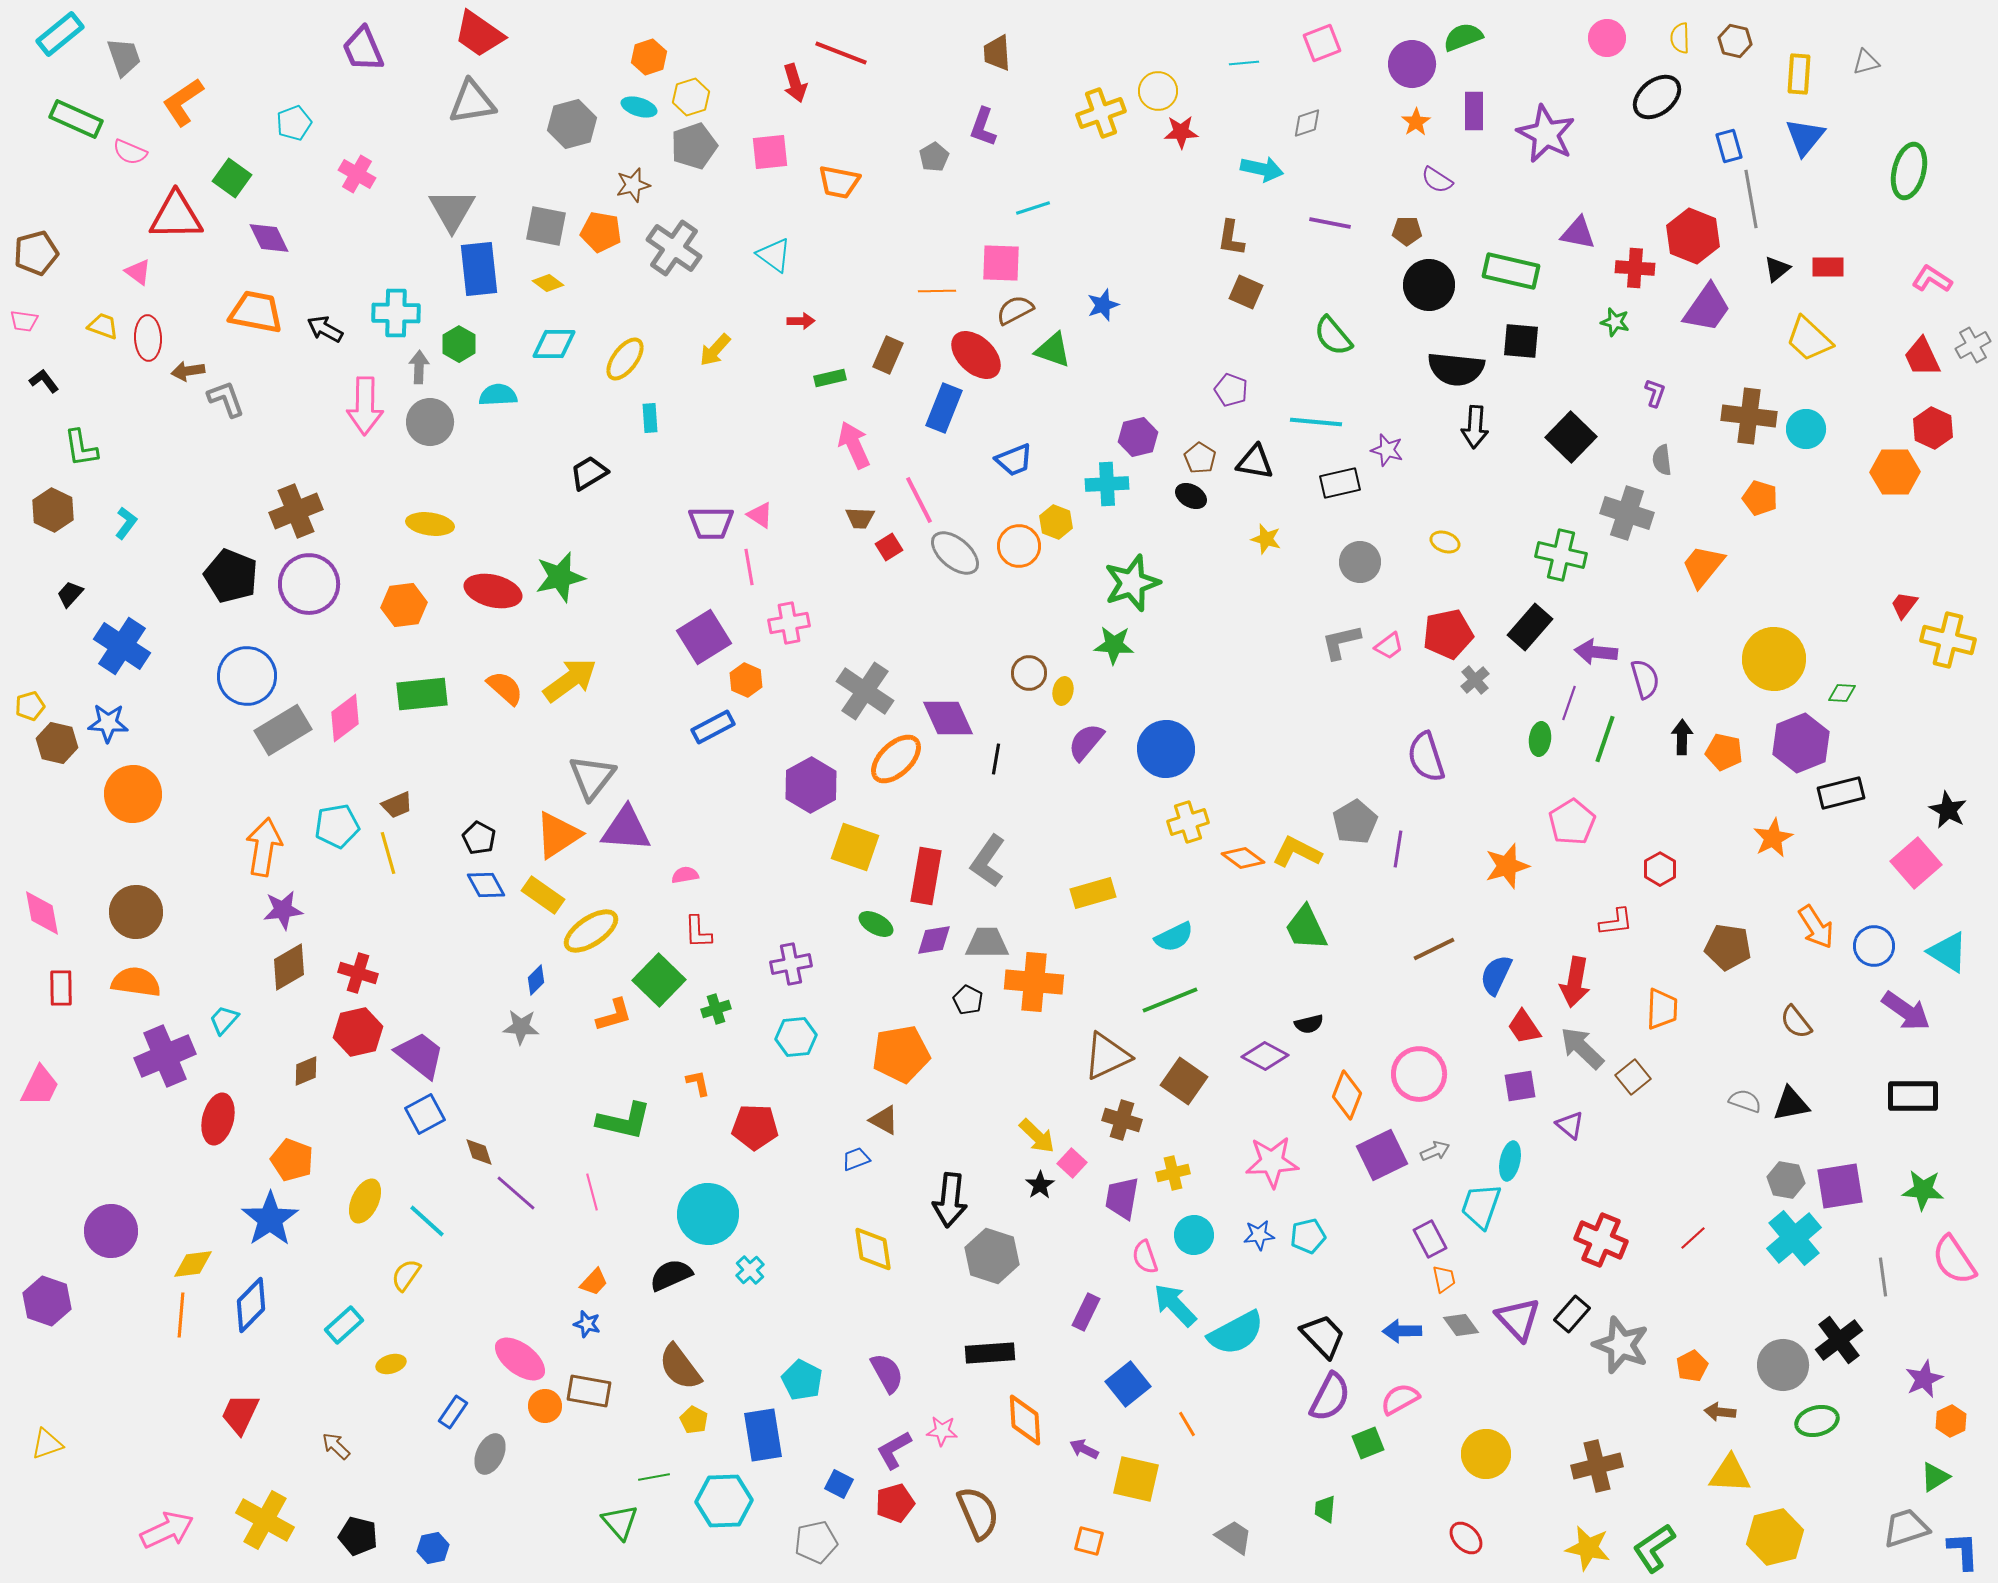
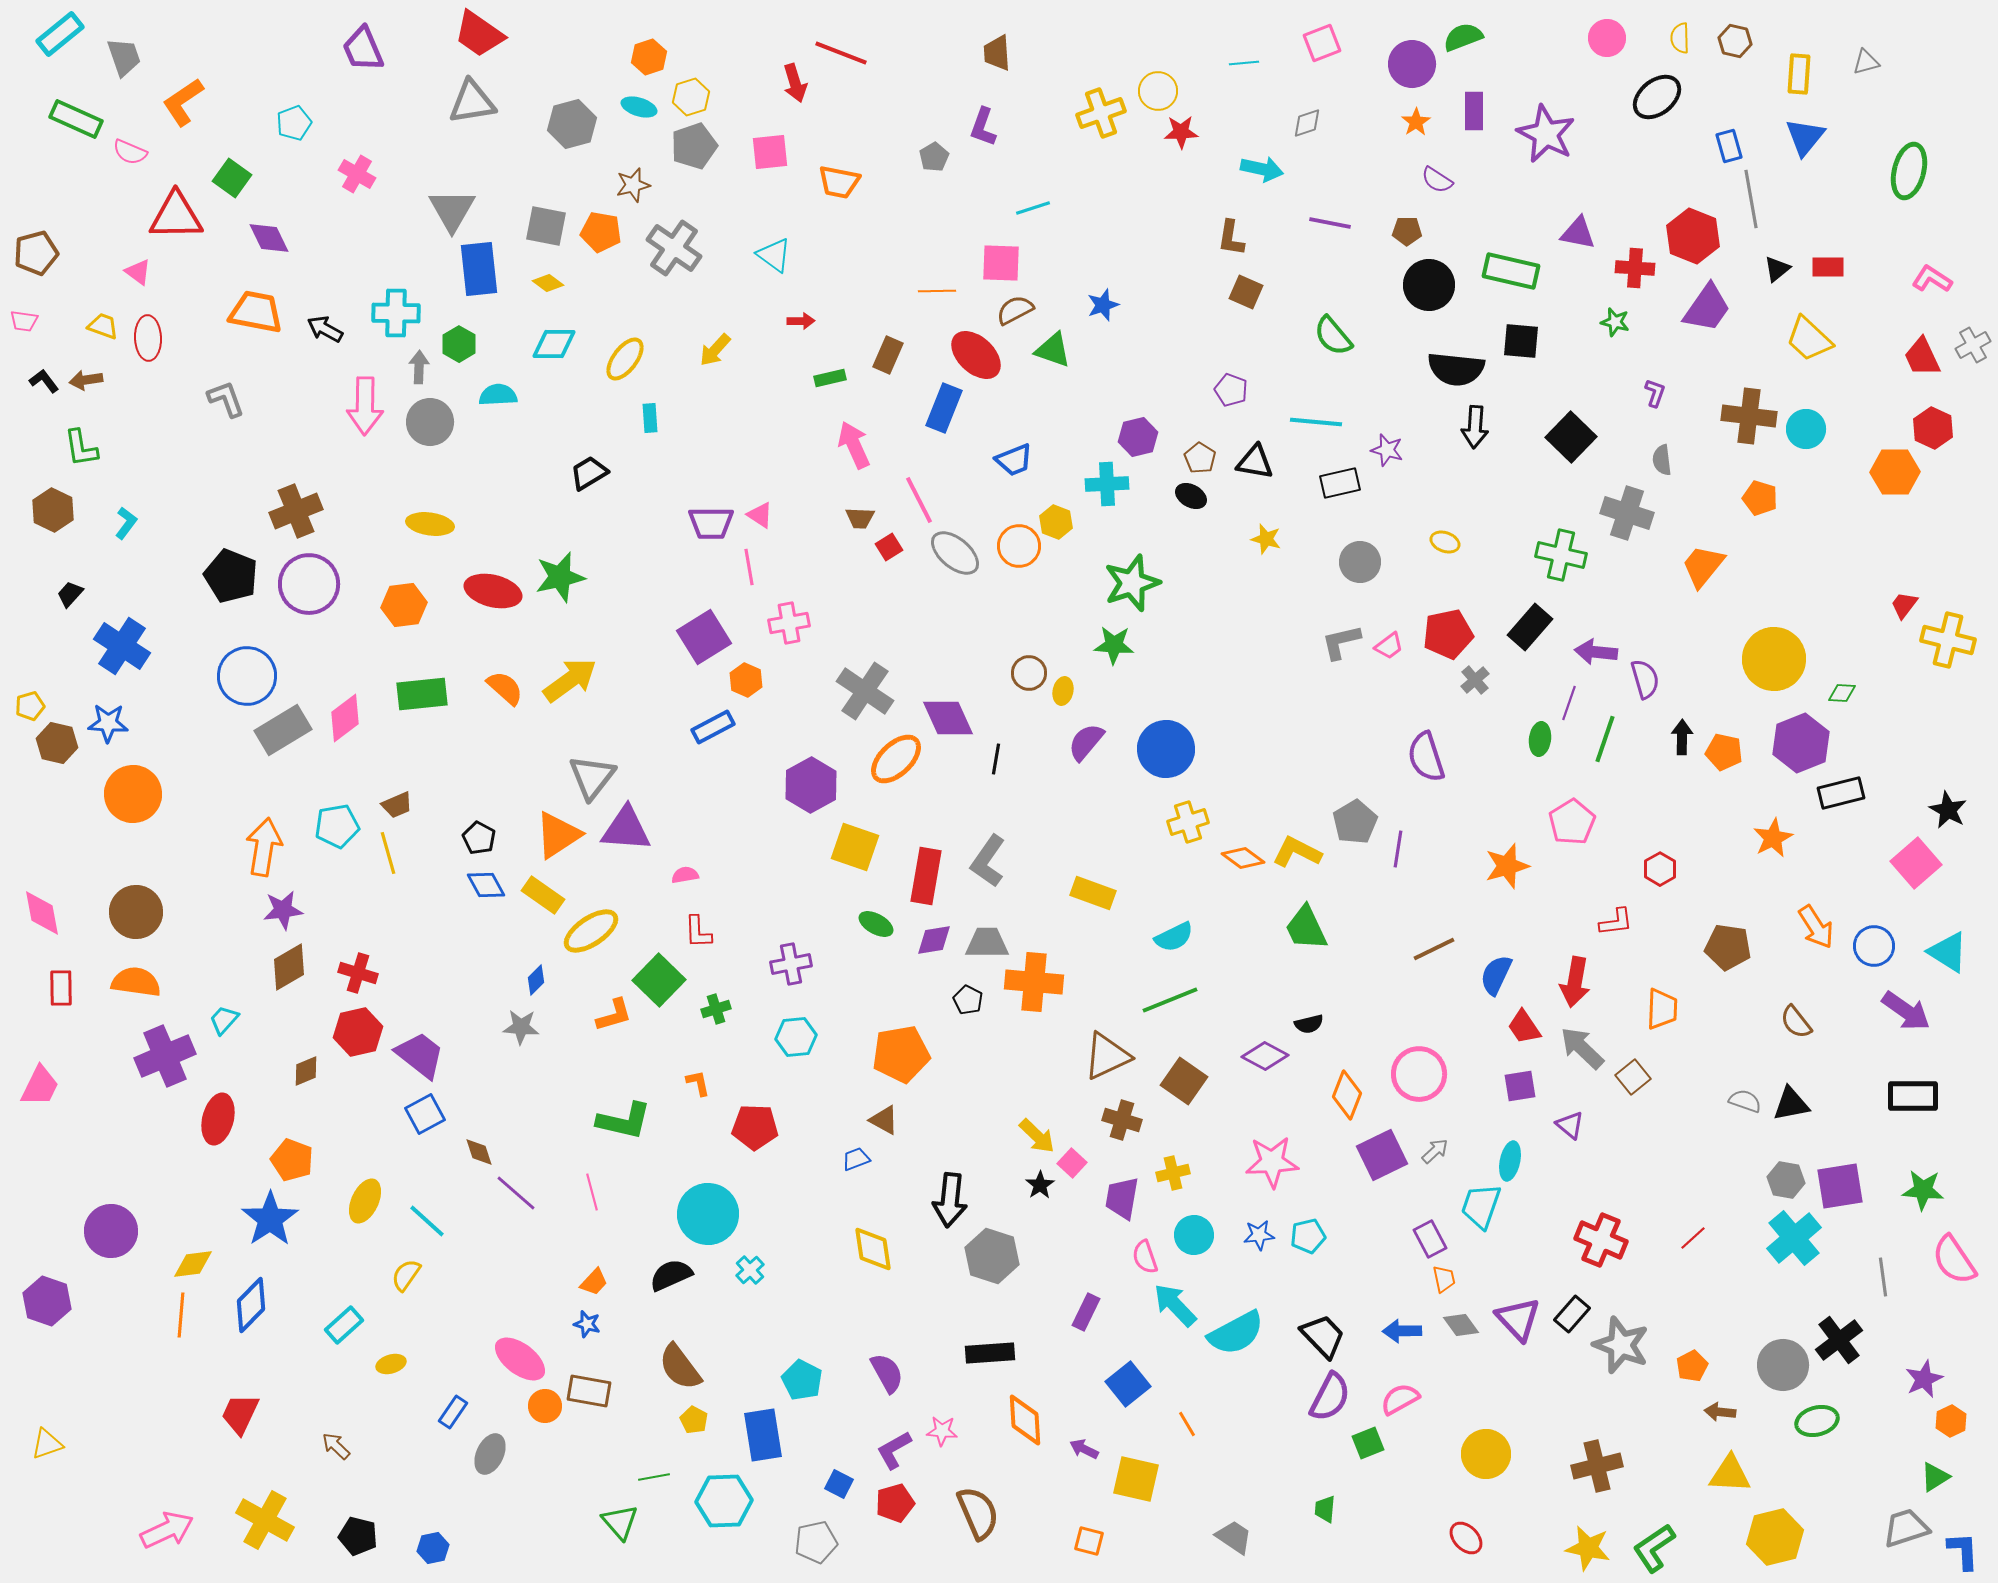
brown arrow at (188, 371): moved 102 px left, 9 px down
yellow rectangle at (1093, 893): rotated 36 degrees clockwise
gray arrow at (1435, 1151): rotated 20 degrees counterclockwise
